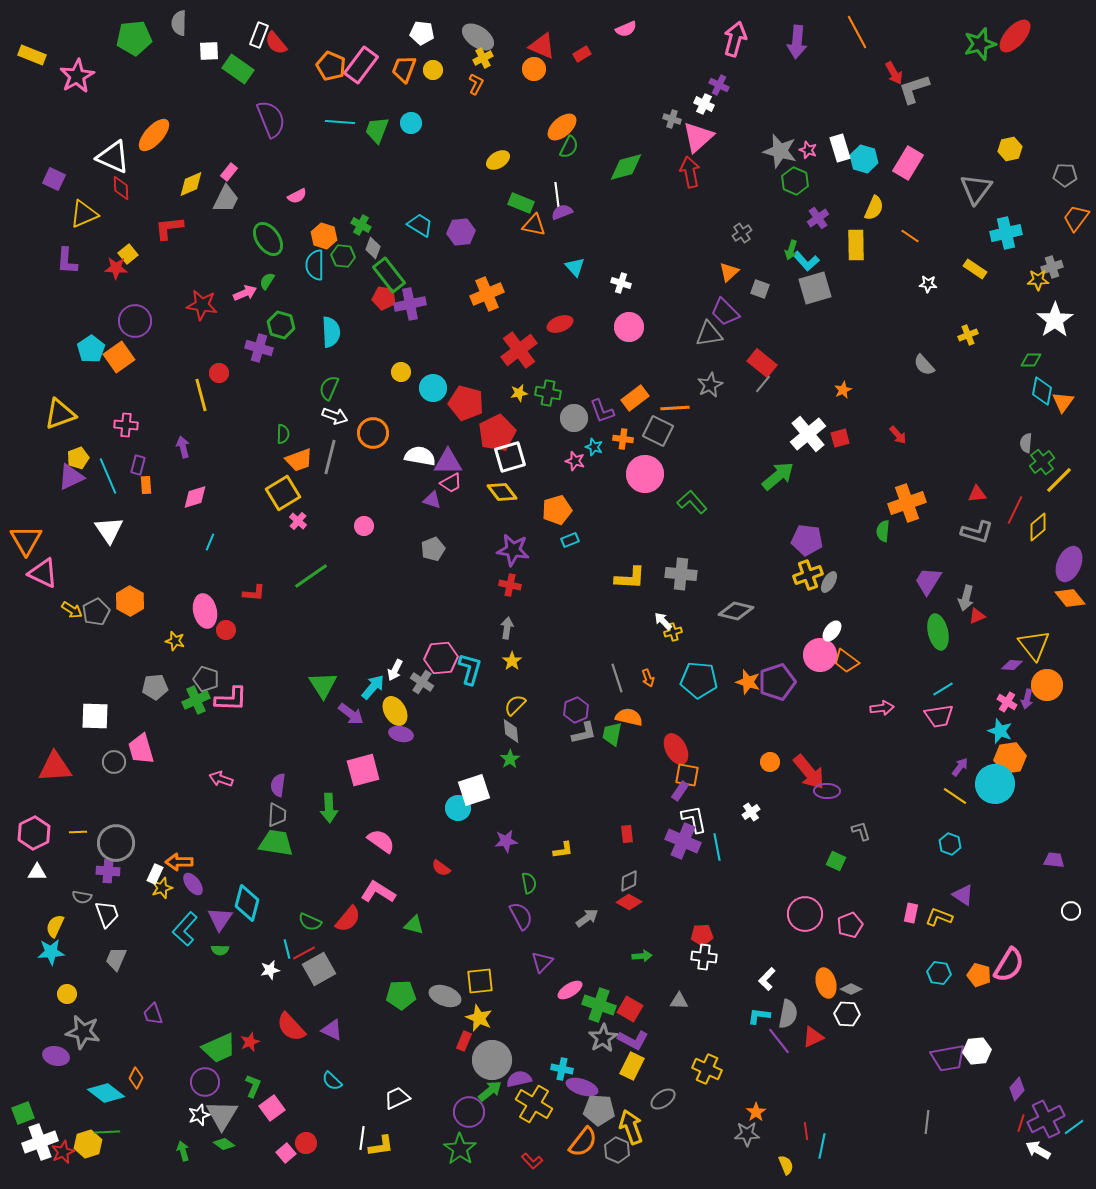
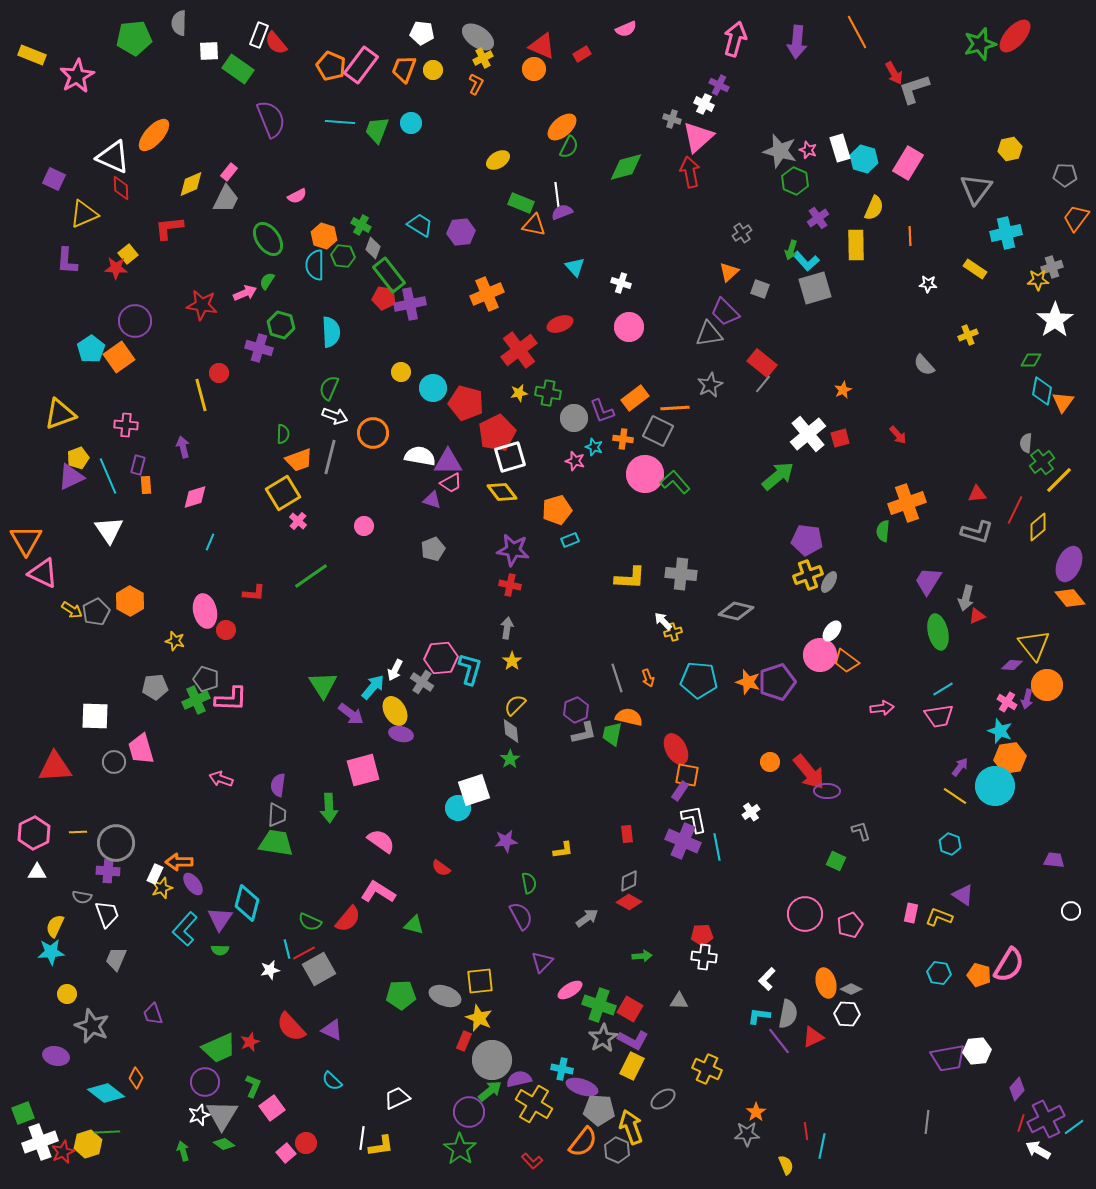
orange line at (910, 236): rotated 54 degrees clockwise
green L-shape at (692, 502): moved 17 px left, 20 px up
cyan circle at (995, 784): moved 2 px down
gray star at (83, 1032): moved 9 px right, 6 px up; rotated 12 degrees clockwise
